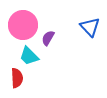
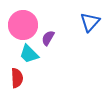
blue triangle: moved 5 px up; rotated 25 degrees clockwise
cyan trapezoid: moved 2 px up
